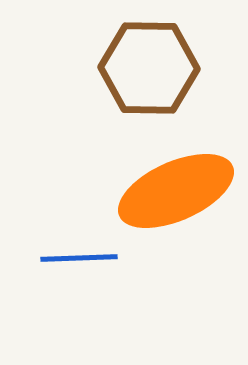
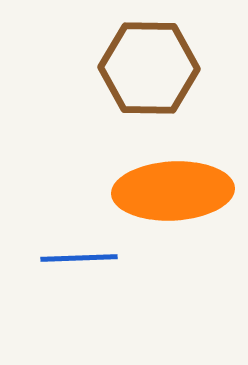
orange ellipse: moved 3 px left; rotated 21 degrees clockwise
